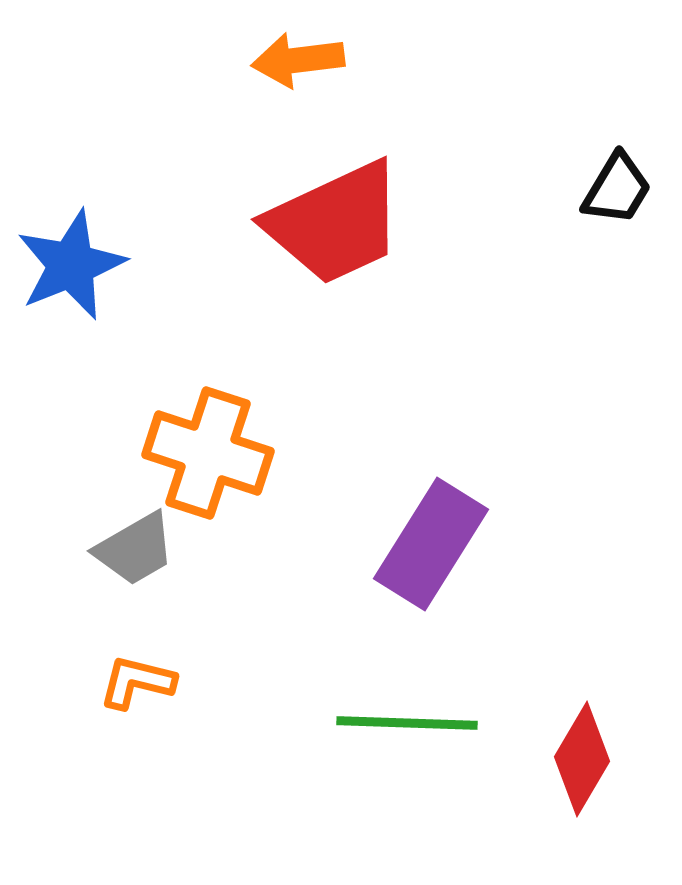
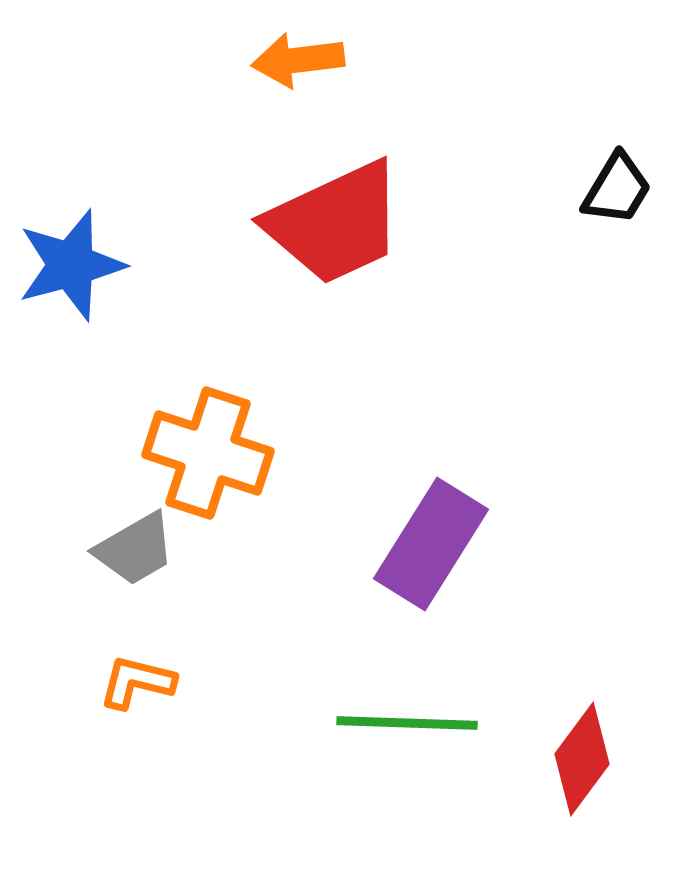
blue star: rotated 7 degrees clockwise
red diamond: rotated 6 degrees clockwise
